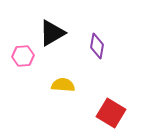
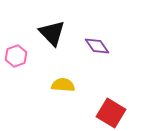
black triangle: rotated 44 degrees counterclockwise
purple diamond: rotated 45 degrees counterclockwise
pink hexagon: moved 7 px left; rotated 15 degrees counterclockwise
